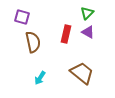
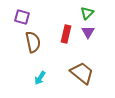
purple triangle: rotated 32 degrees clockwise
